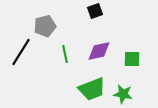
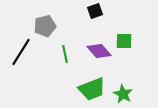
purple diamond: rotated 60 degrees clockwise
green square: moved 8 px left, 18 px up
green star: rotated 18 degrees clockwise
